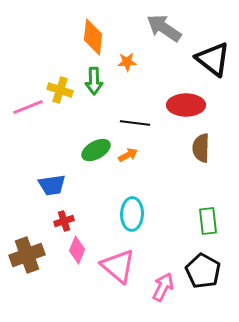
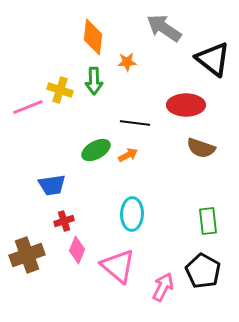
brown semicircle: rotated 72 degrees counterclockwise
